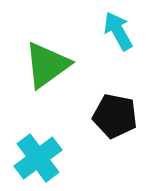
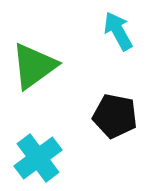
green triangle: moved 13 px left, 1 px down
